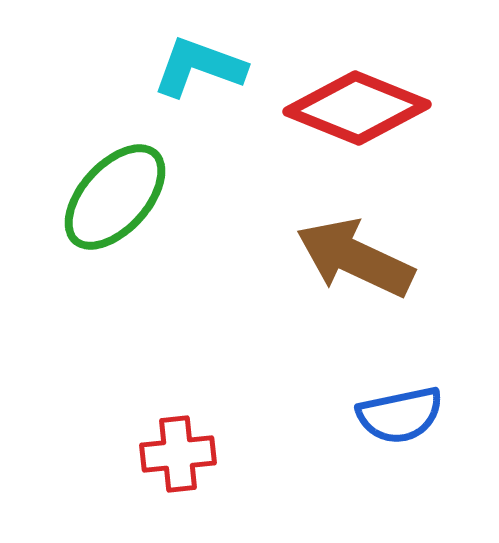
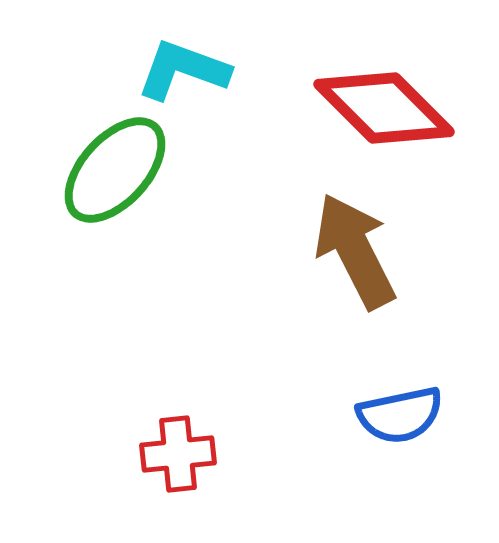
cyan L-shape: moved 16 px left, 3 px down
red diamond: moved 27 px right; rotated 23 degrees clockwise
green ellipse: moved 27 px up
brown arrow: moved 7 px up; rotated 38 degrees clockwise
